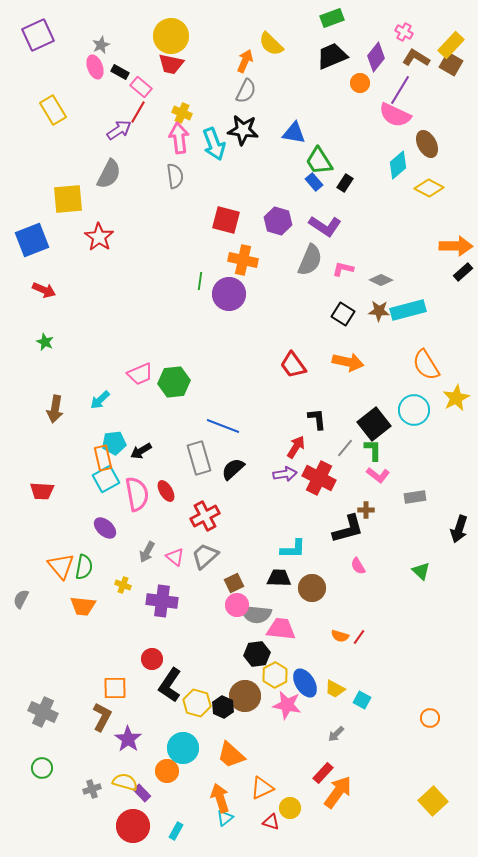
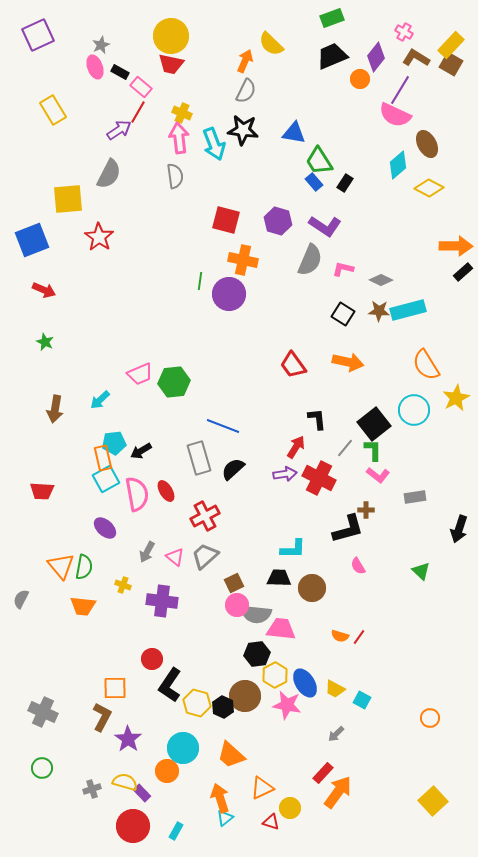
orange circle at (360, 83): moved 4 px up
